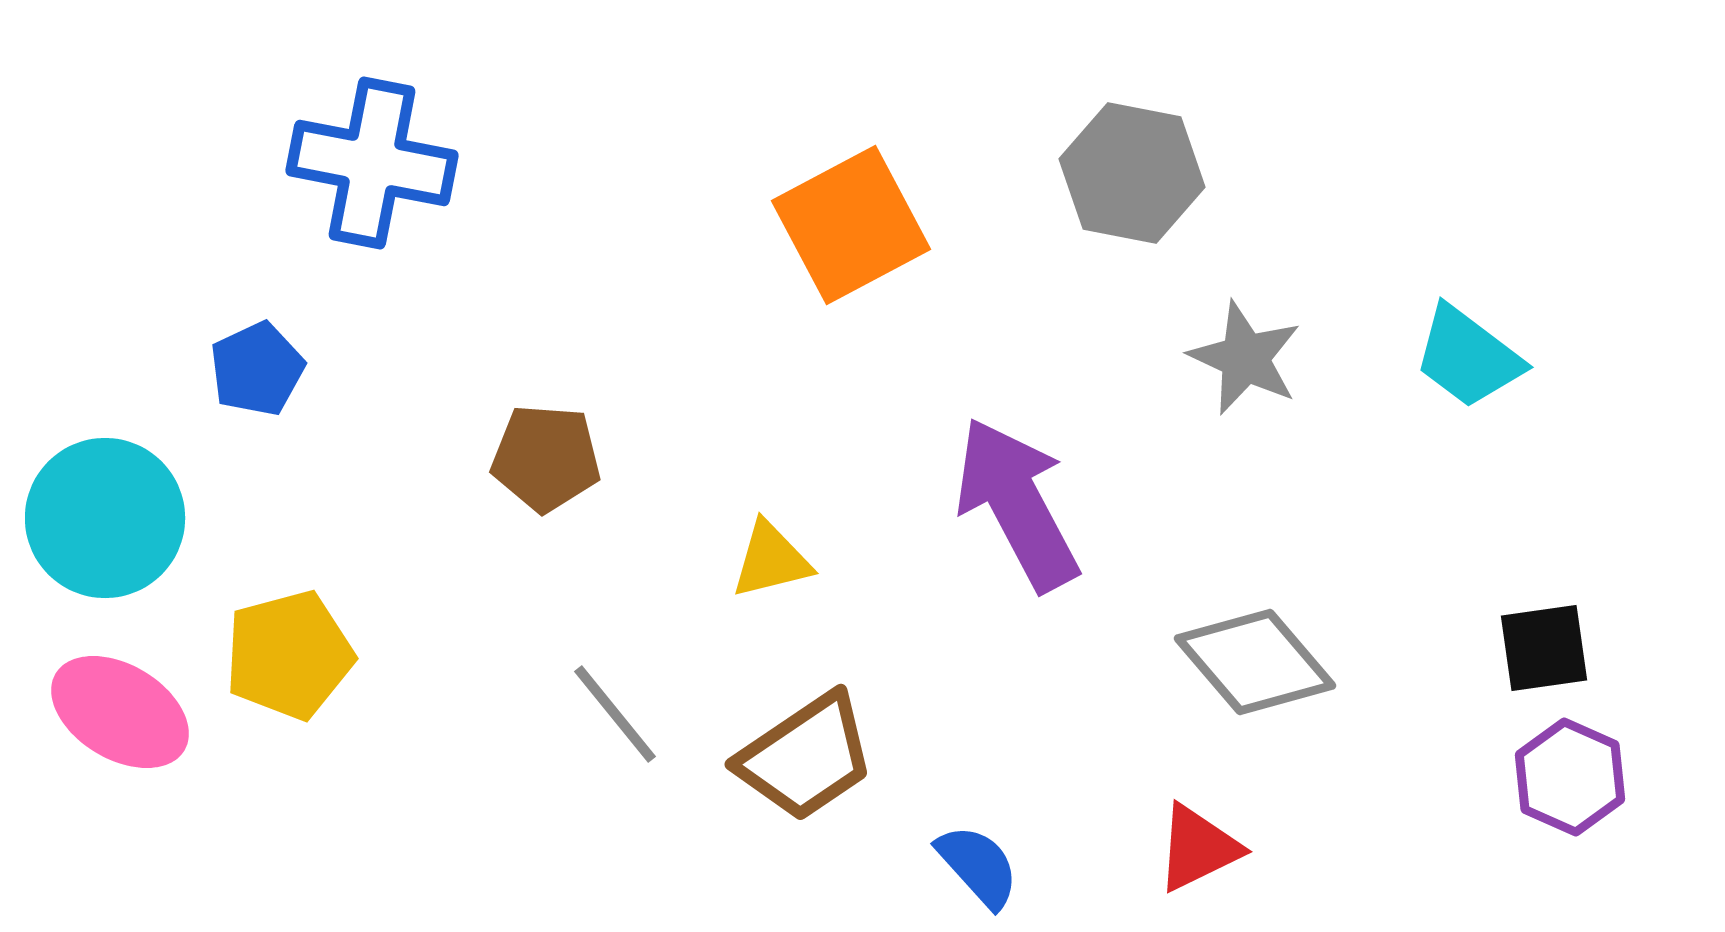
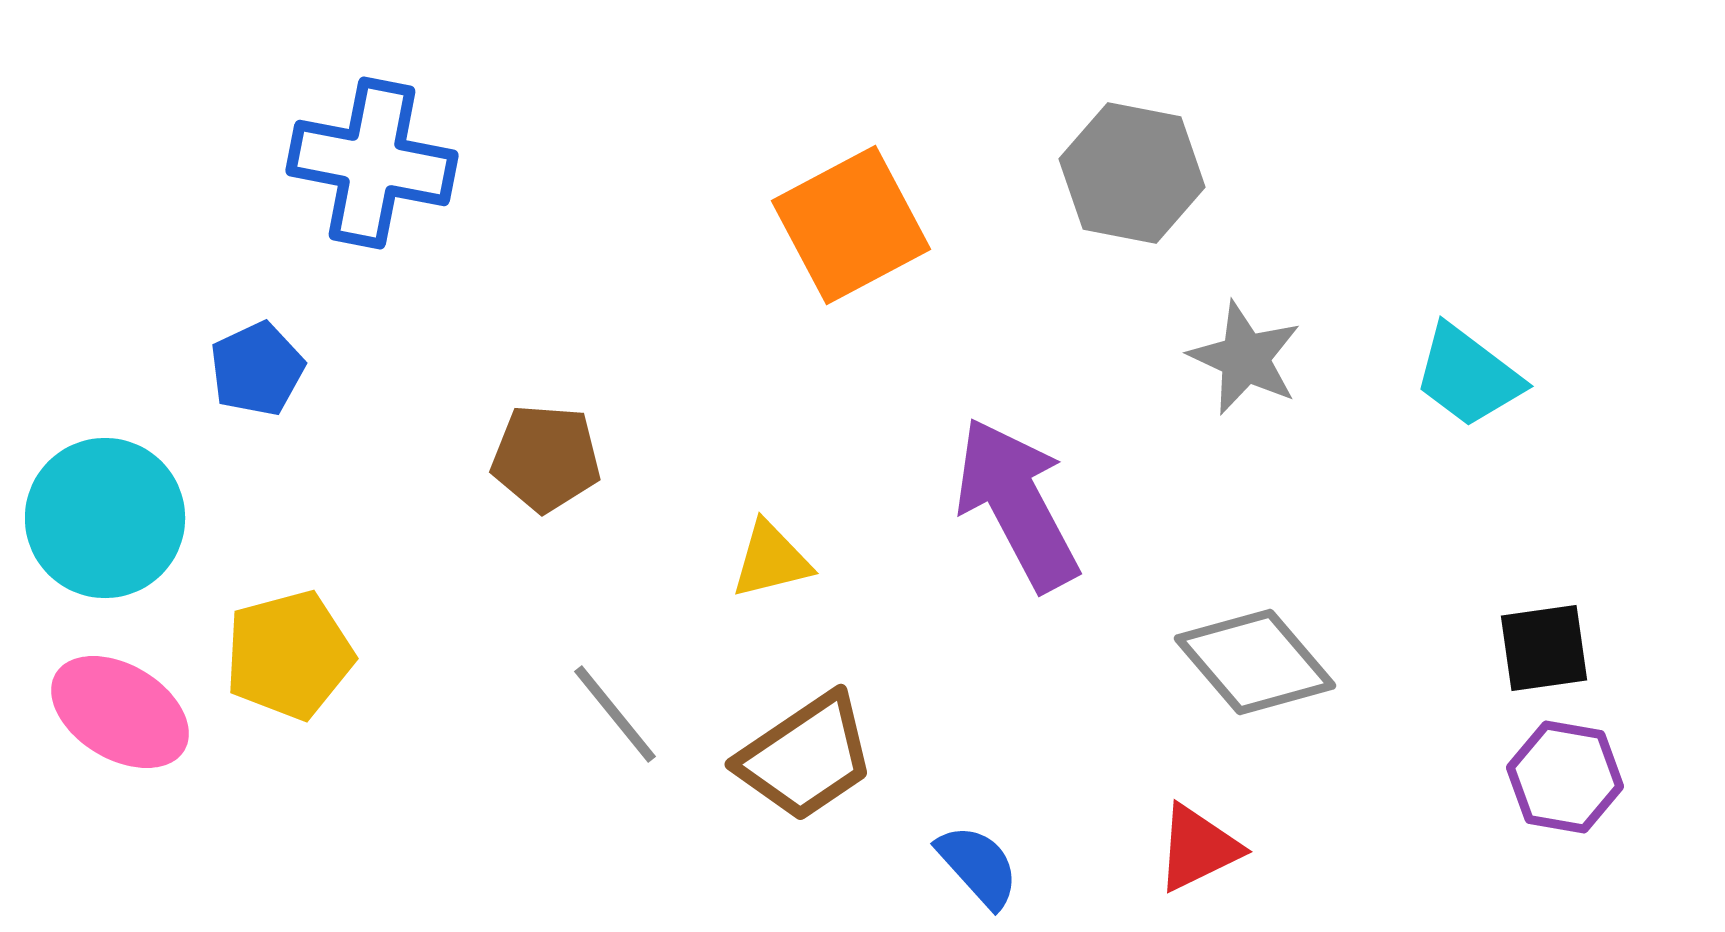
cyan trapezoid: moved 19 px down
purple hexagon: moved 5 px left; rotated 14 degrees counterclockwise
